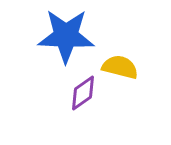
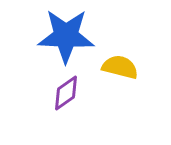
purple diamond: moved 17 px left
